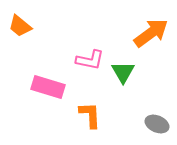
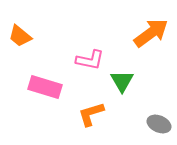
orange trapezoid: moved 10 px down
green triangle: moved 1 px left, 9 px down
pink rectangle: moved 3 px left
orange L-shape: moved 1 px right, 1 px up; rotated 104 degrees counterclockwise
gray ellipse: moved 2 px right
